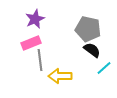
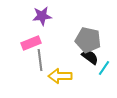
purple star: moved 7 px right, 3 px up; rotated 18 degrees clockwise
gray pentagon: moved 11 px down
black semicircle: moved 2 px left, 7 px down
cyan line: rotated 14 degrees counterclockwise
